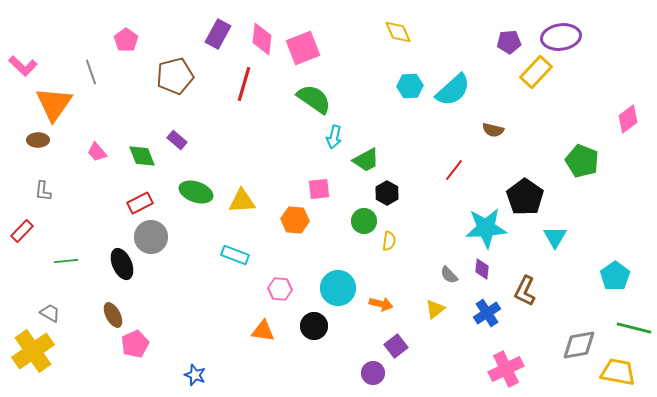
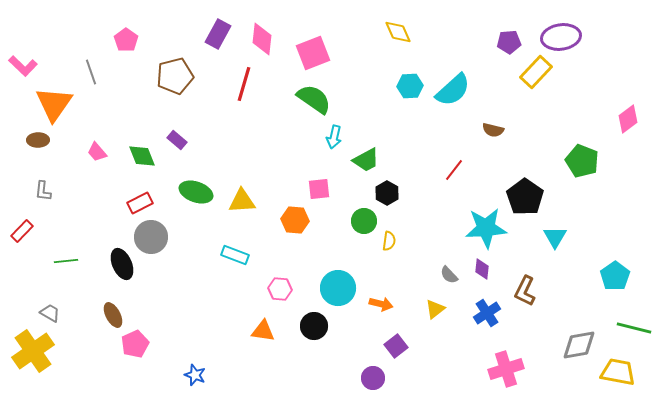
pink square at (303, 48): moved 10 px right, 5 px down
pink cross at (506, 369): rotated 8 degrees clockwise
purple circle at (373, 373): moved 5 px down
